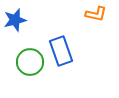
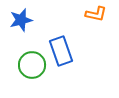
blue star: moved 6 px right
green circle: moved 2 px right, 3 px down
